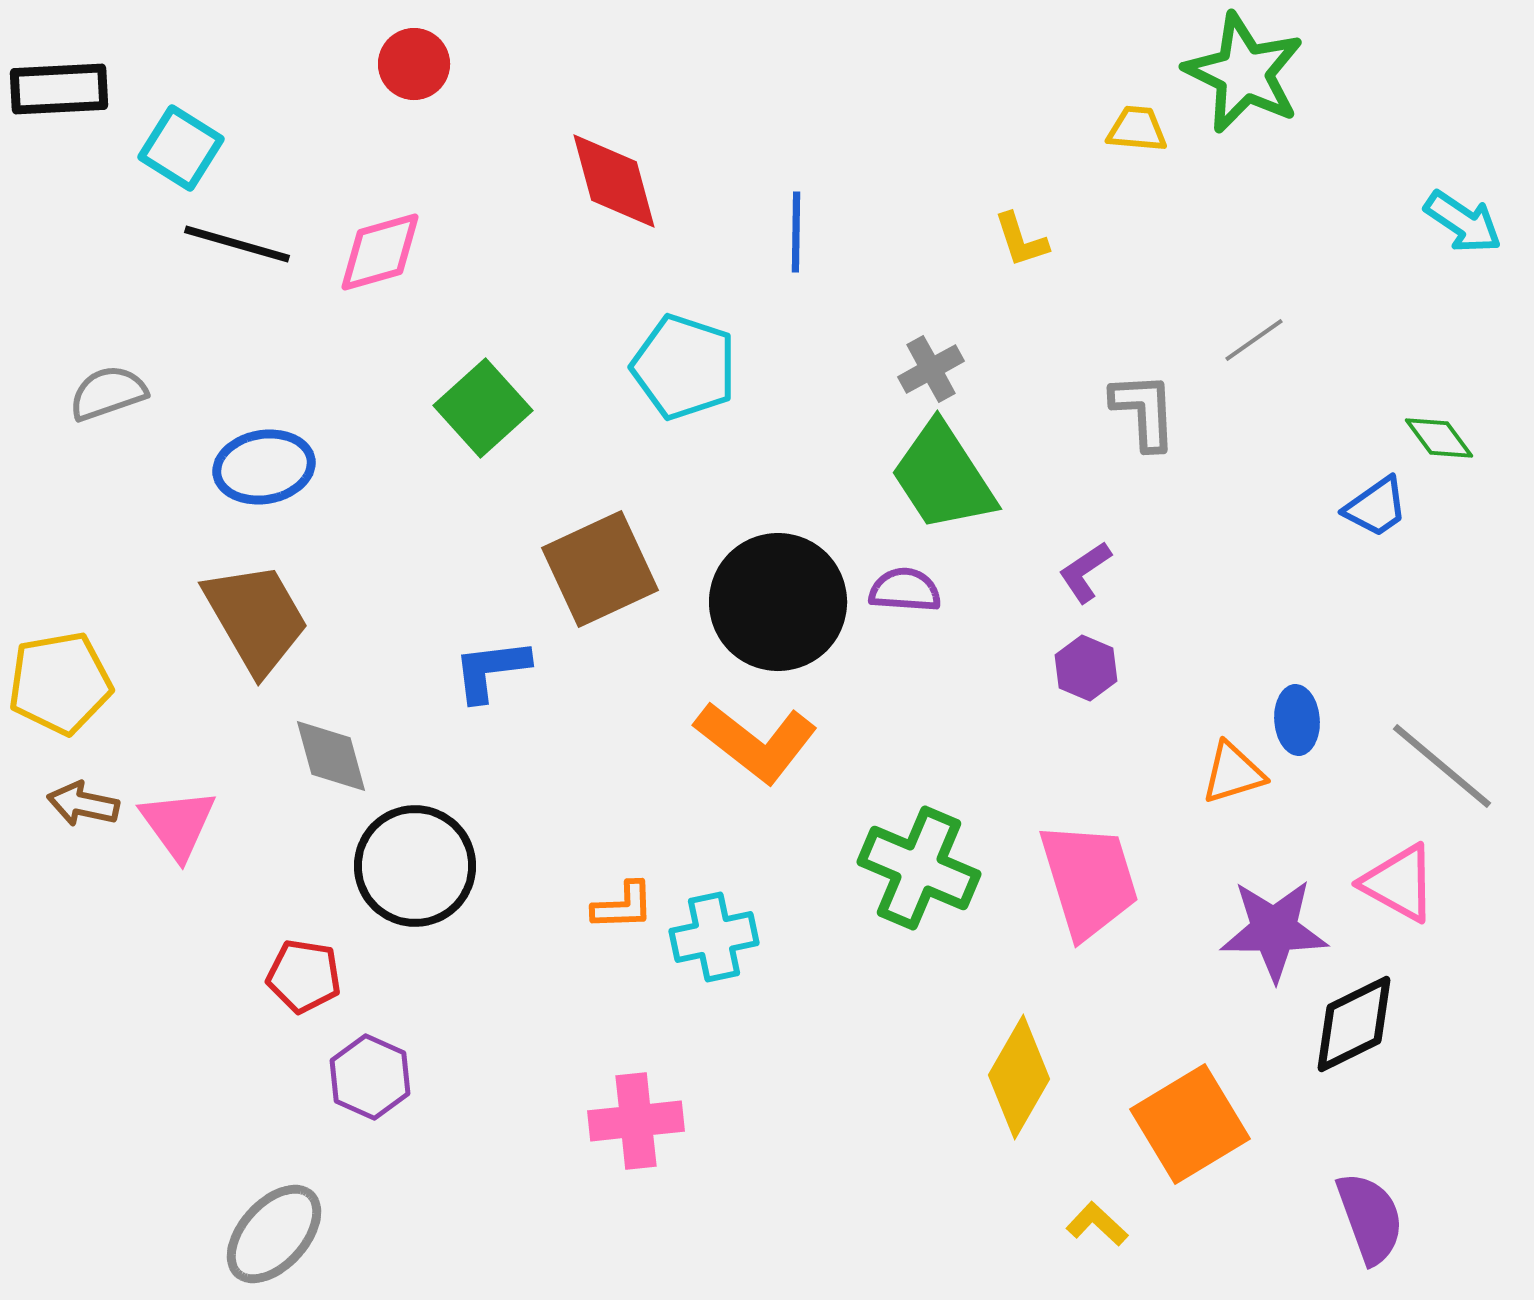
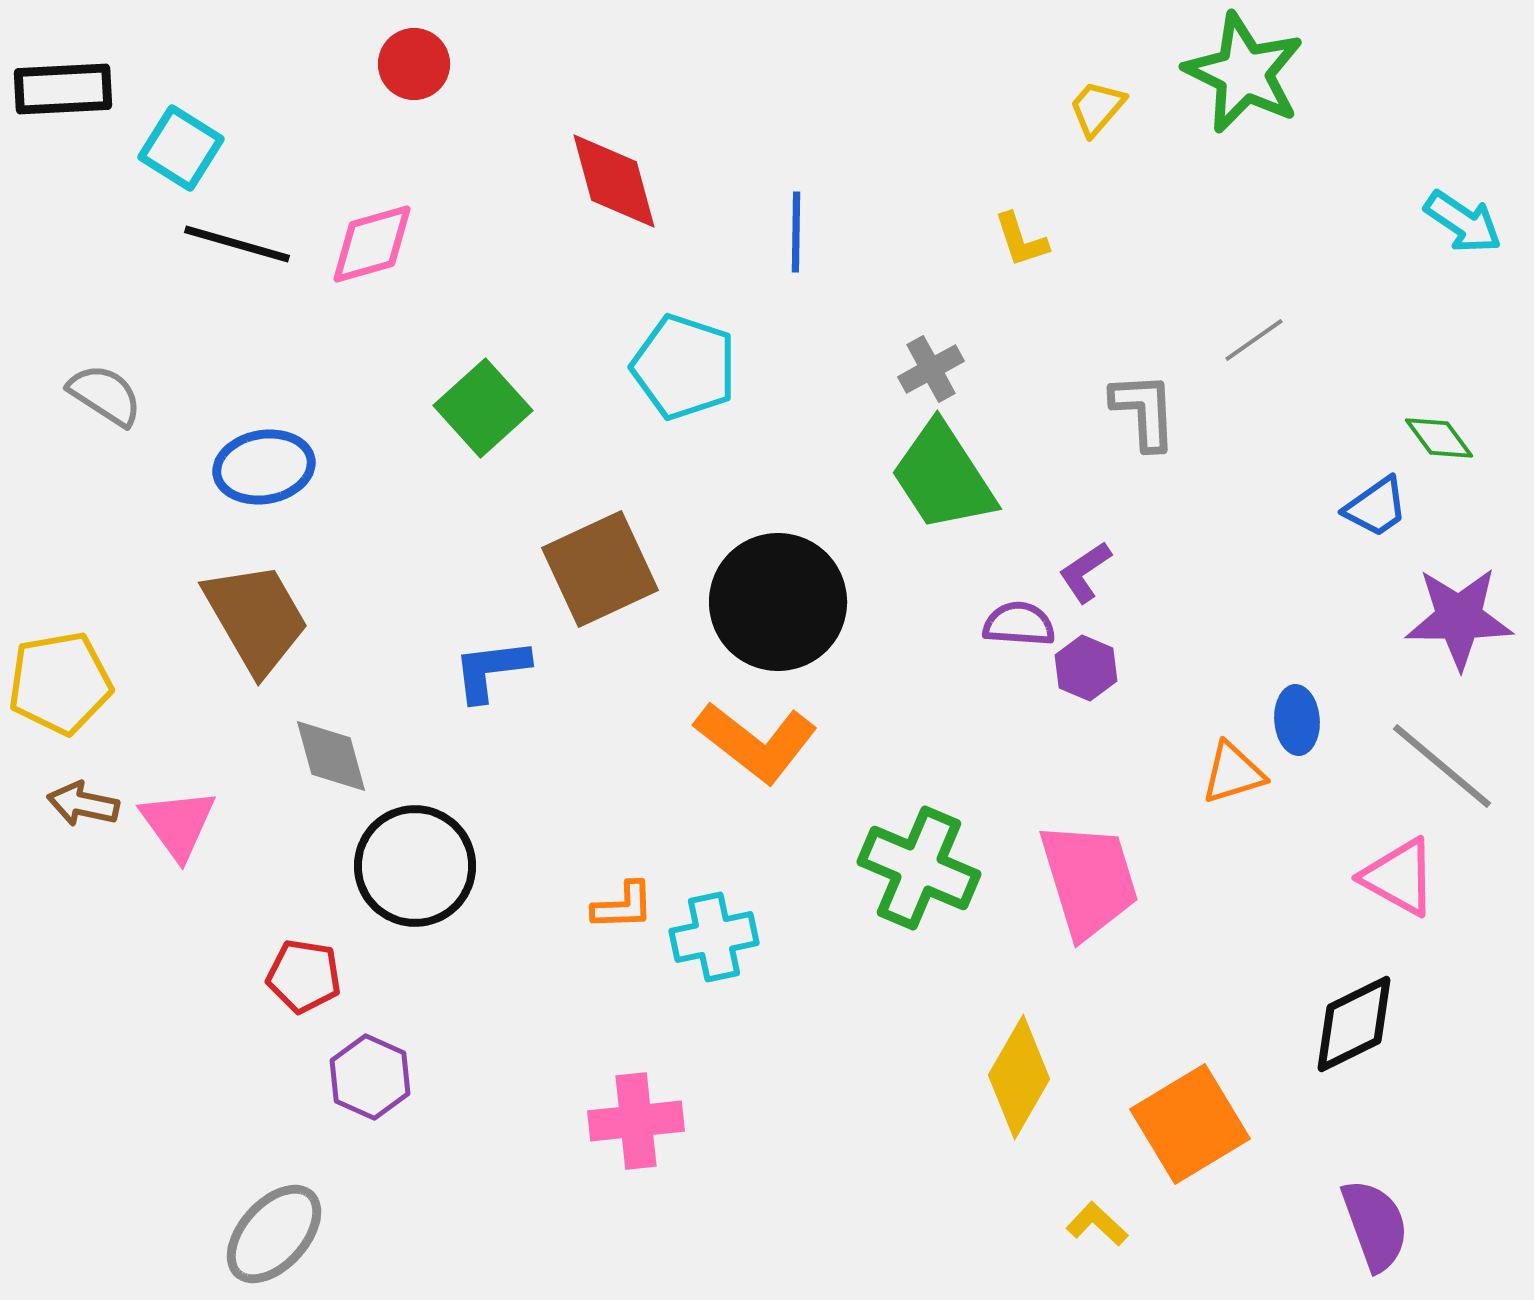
black rectangle at (59, 89): moved 4 px right
yellow trapezoid at (1137, 129): moved 40 px left, 21 px up; rotated 54 degrees counterclockwise
pink diamond at (380, 252): moved 8 px left, 8 px up
gray semicircle at (108, 393): moved 3 px left, 2 px down; rotated 52 degrees clockwise
purple semicircle at (905, 590): moved 114 px right, 34 px down
pink triangle at (1399, 883): moved 6 px up
purple star at (1274, 930): moved 185 px right, 312 px up
purple semicircle at (1370, 1218): moved 5 px right, 7 px down
